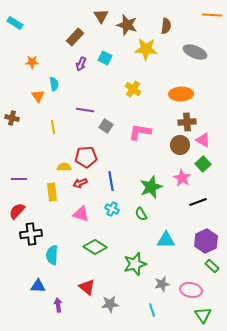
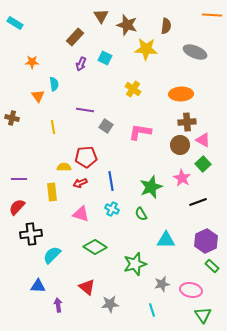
red semicircle at (17, 211): moved 4 px up
cyan semicircle at (52, 255): rotated 42 degrees clockwise
